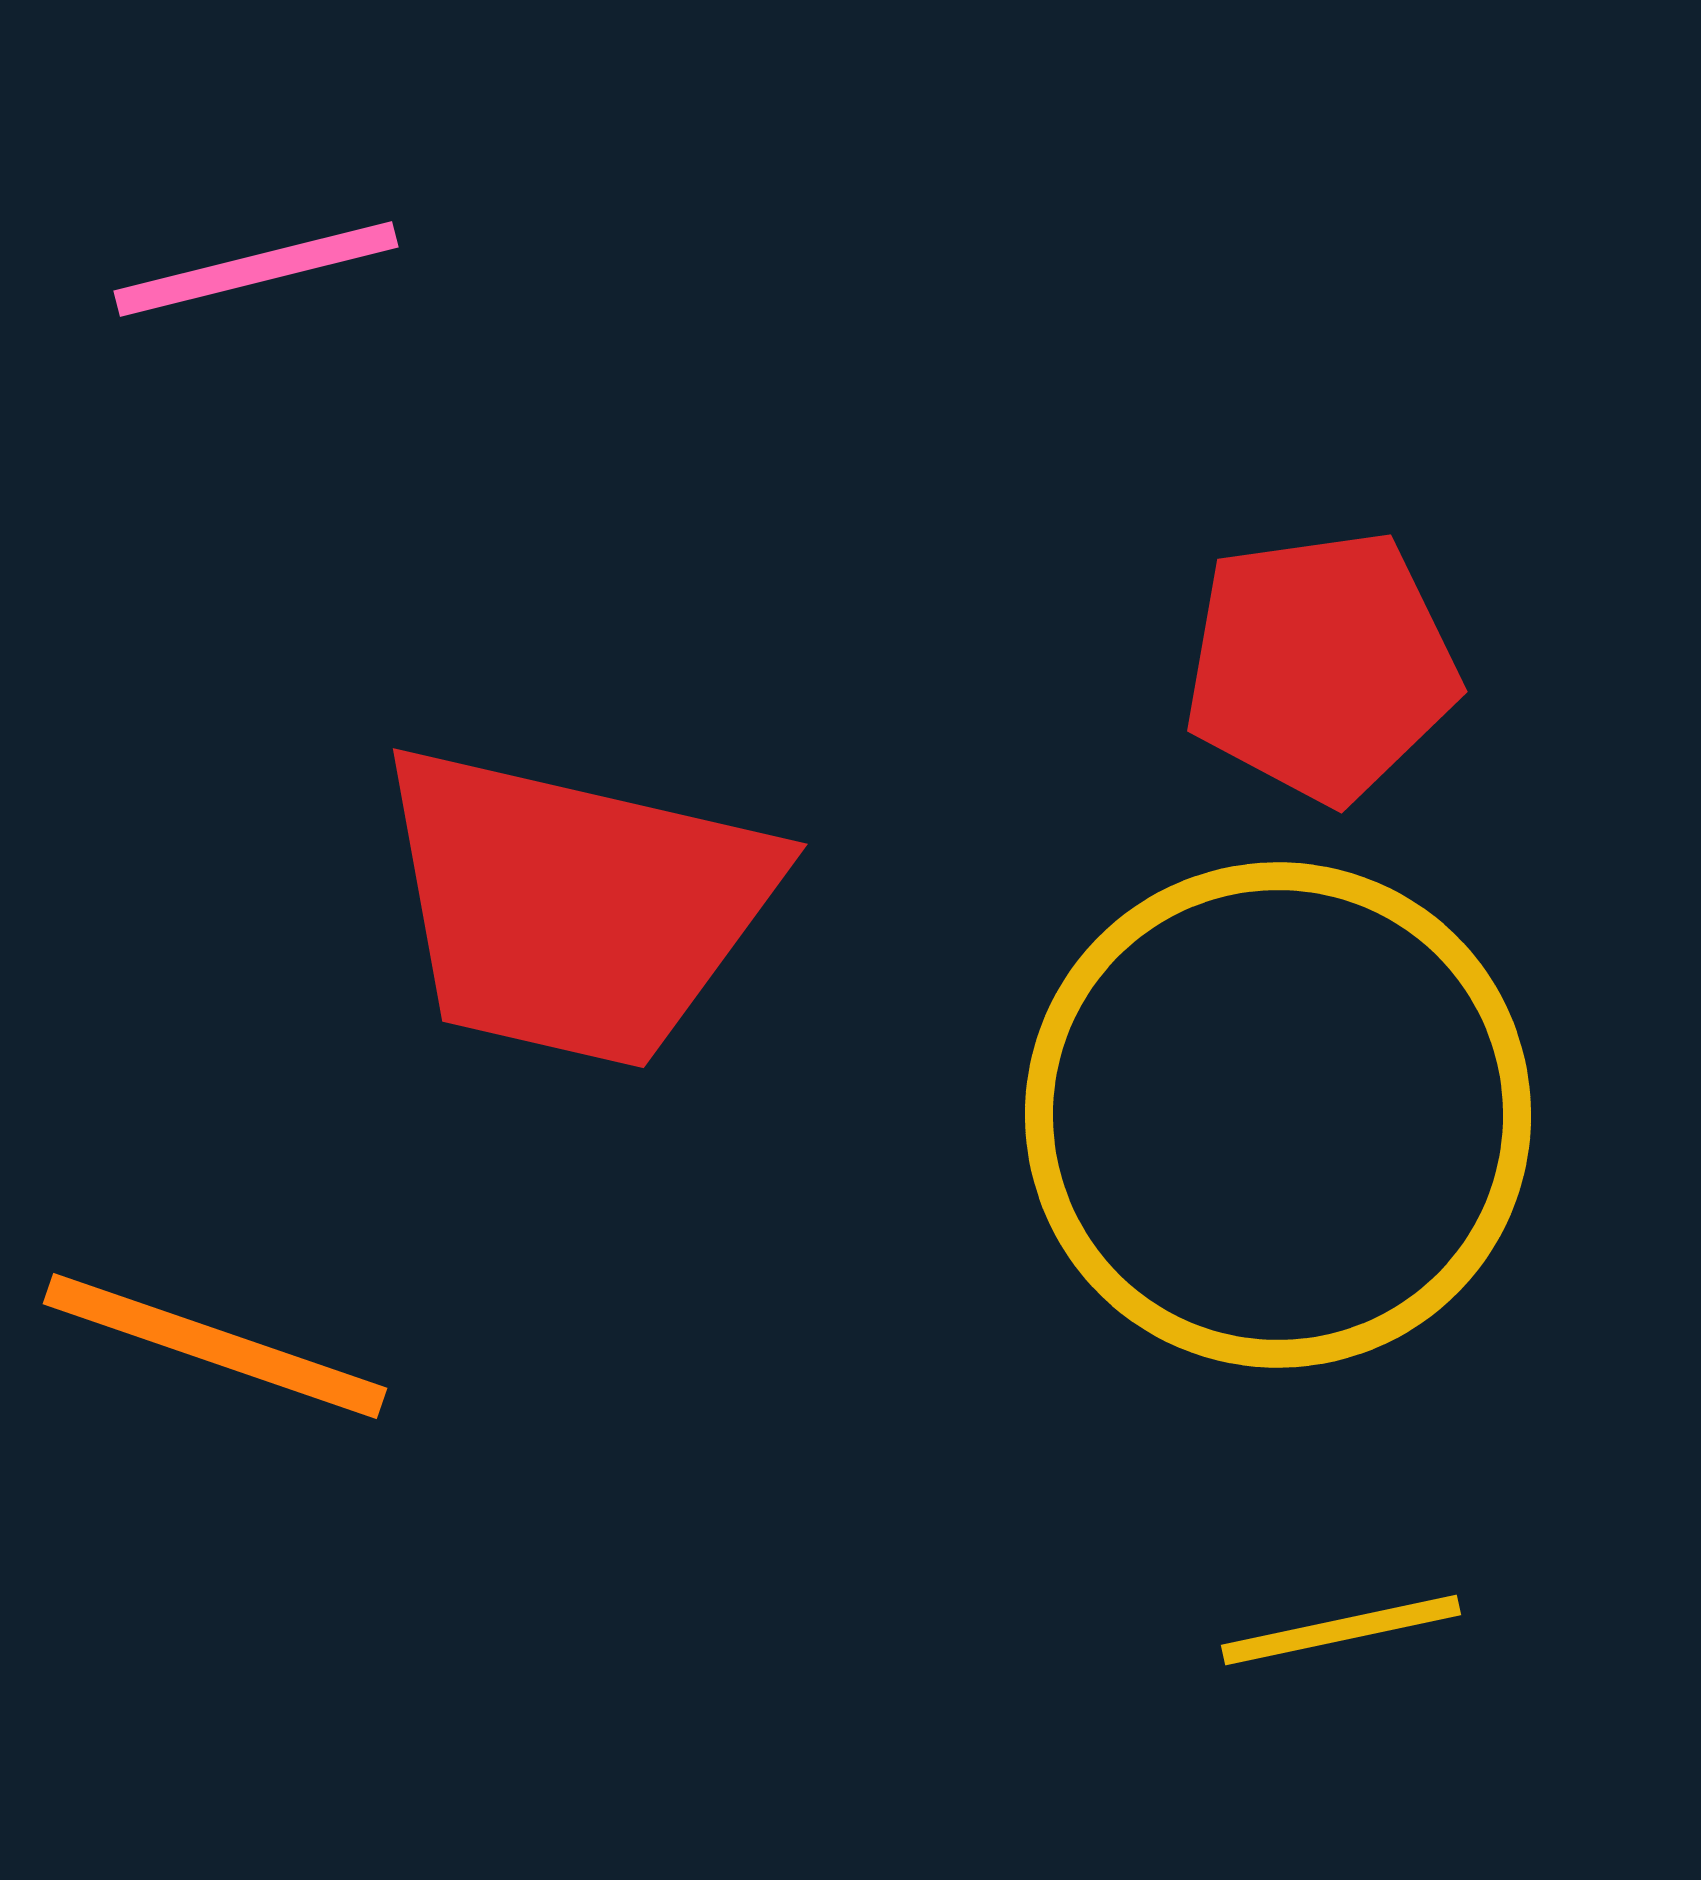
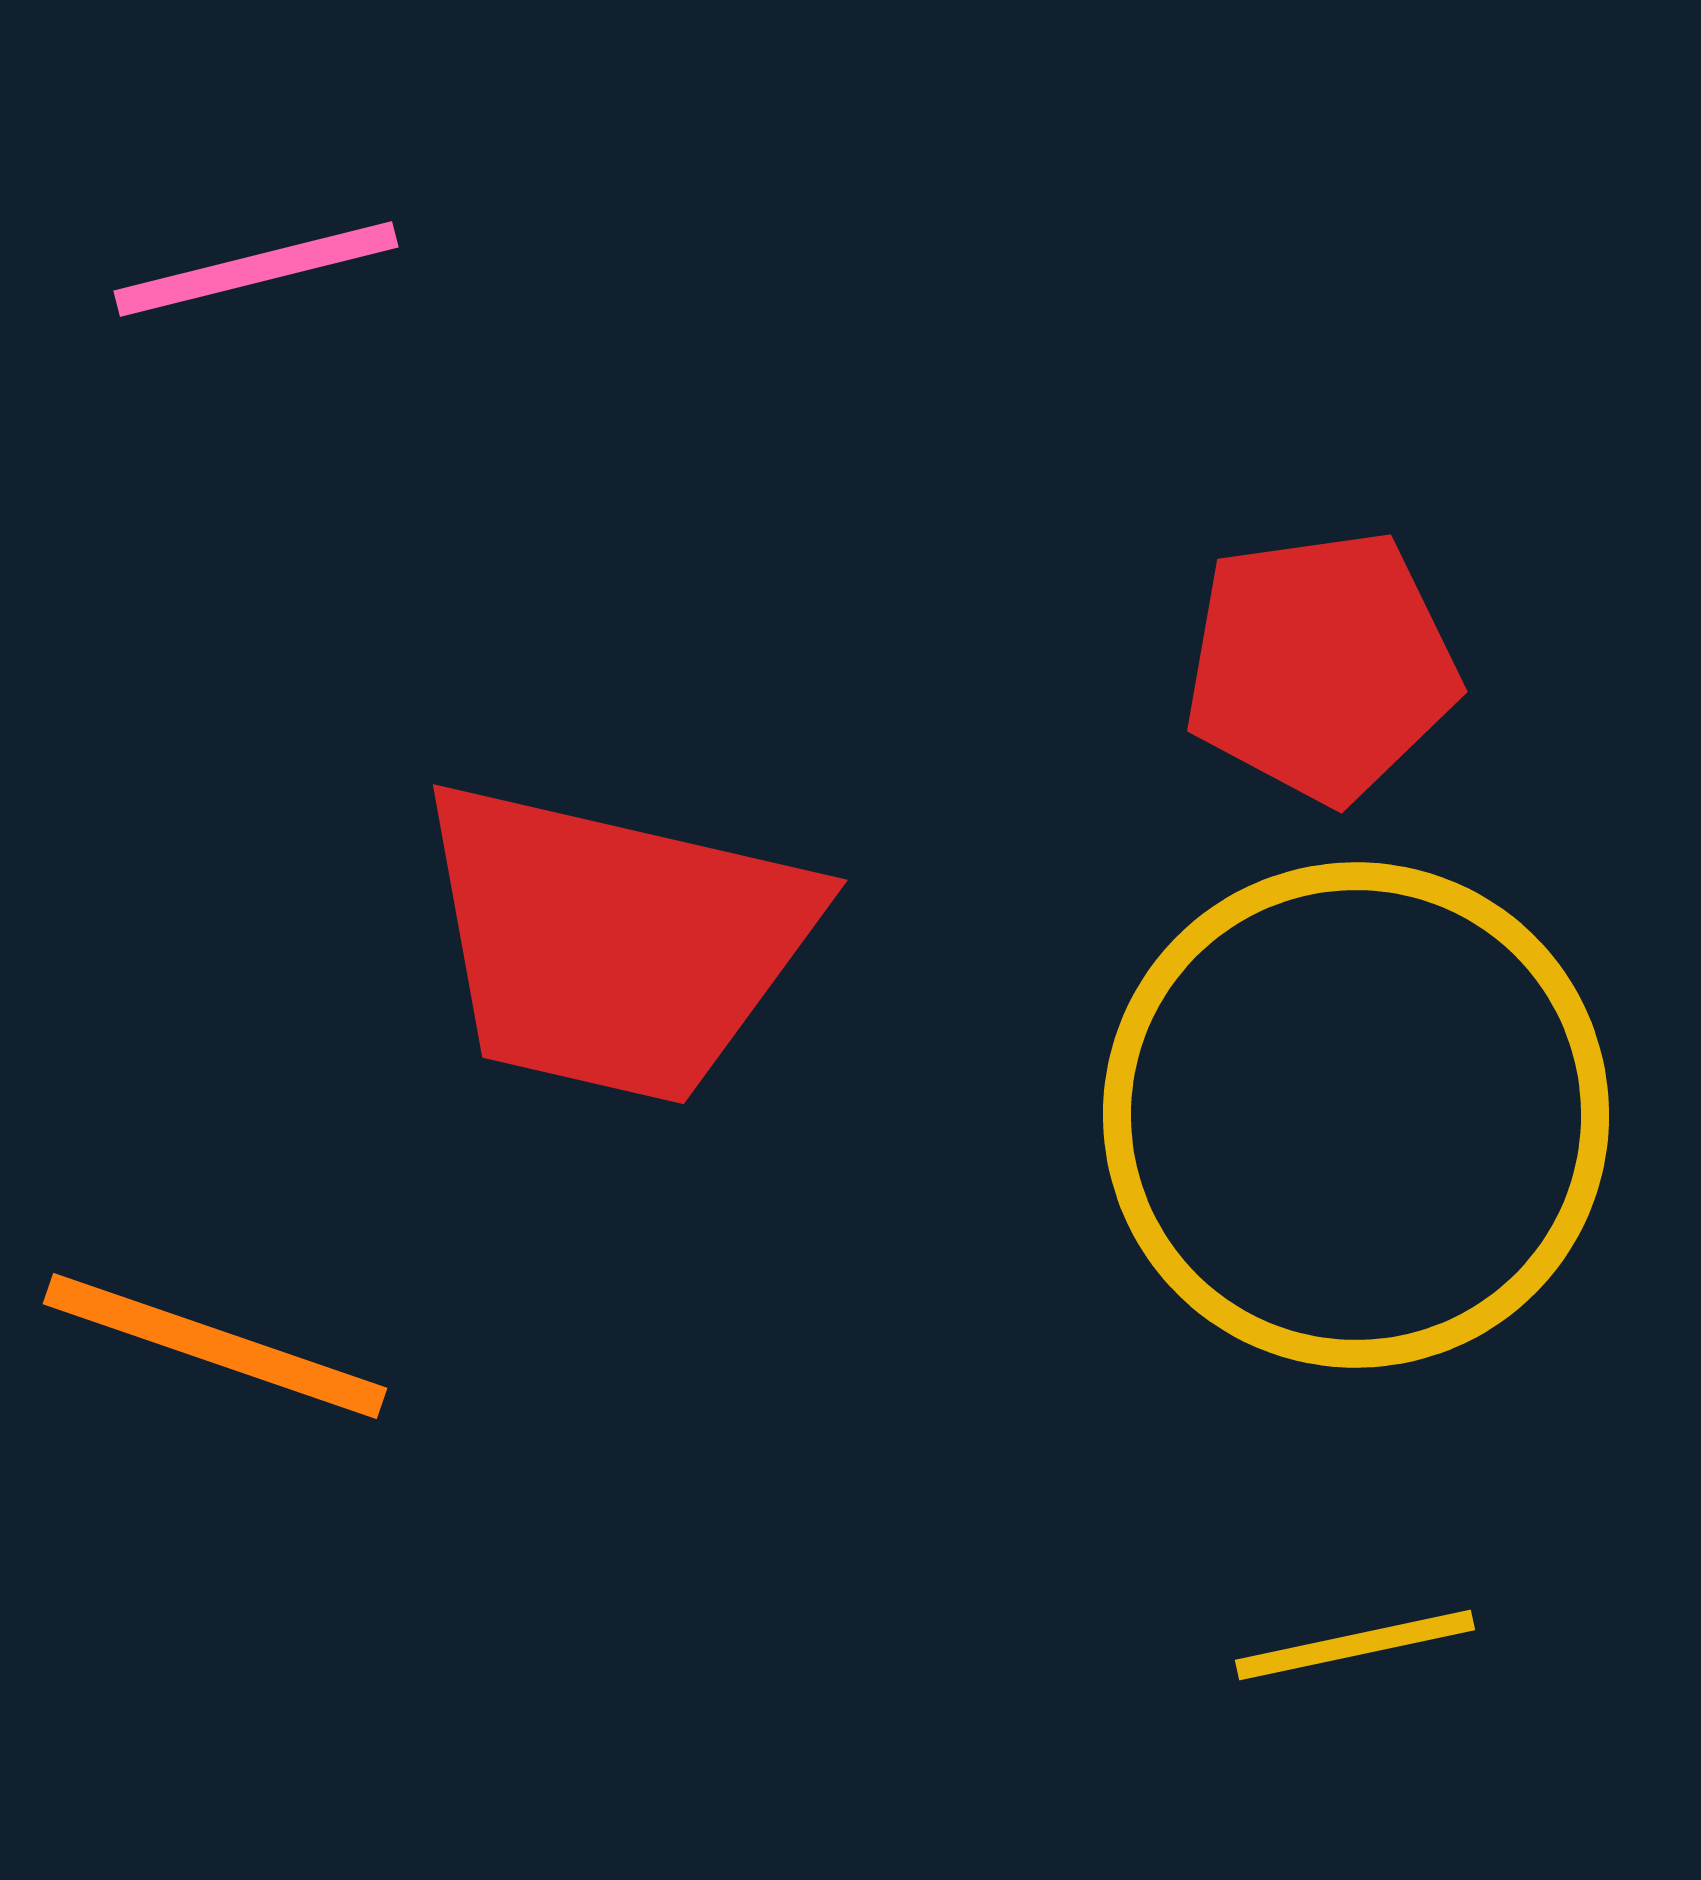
red trapezoid: moved 40 px right, 36 px down
yellow circle: moved 78 px right
yellow line: moved 14 px right, 15 px down
